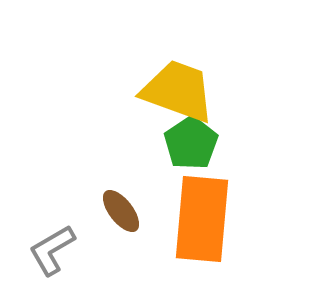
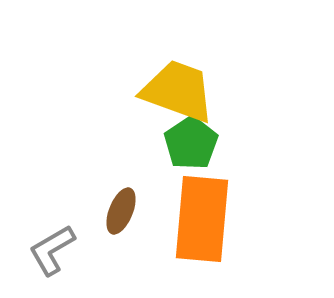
brown ellipse: rotated 60 degrees clockwise
